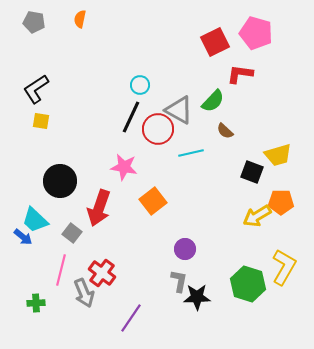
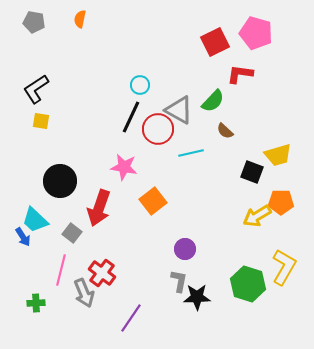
blue arrow: rotated 18 degrees clockwise
